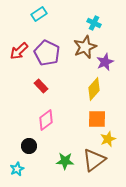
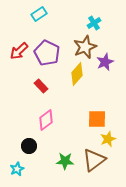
cyan cross: rotated 32 degrees clockwise
yellow diamond: moved 17 px left, 15 px up
